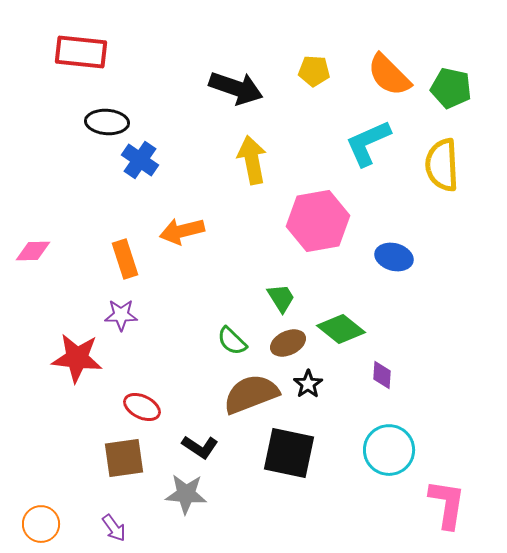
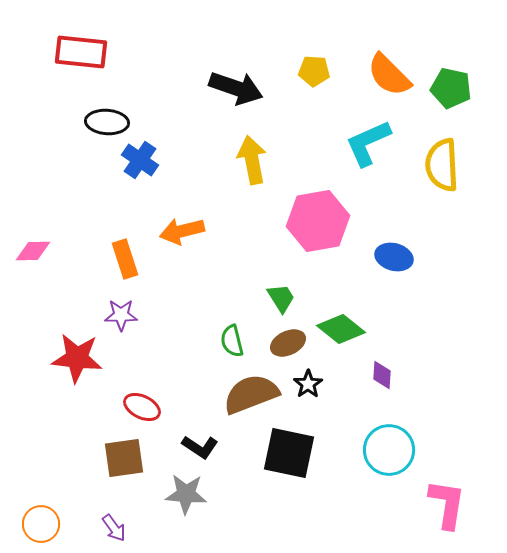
green semicircle: rotated 32 degrees clockwise
